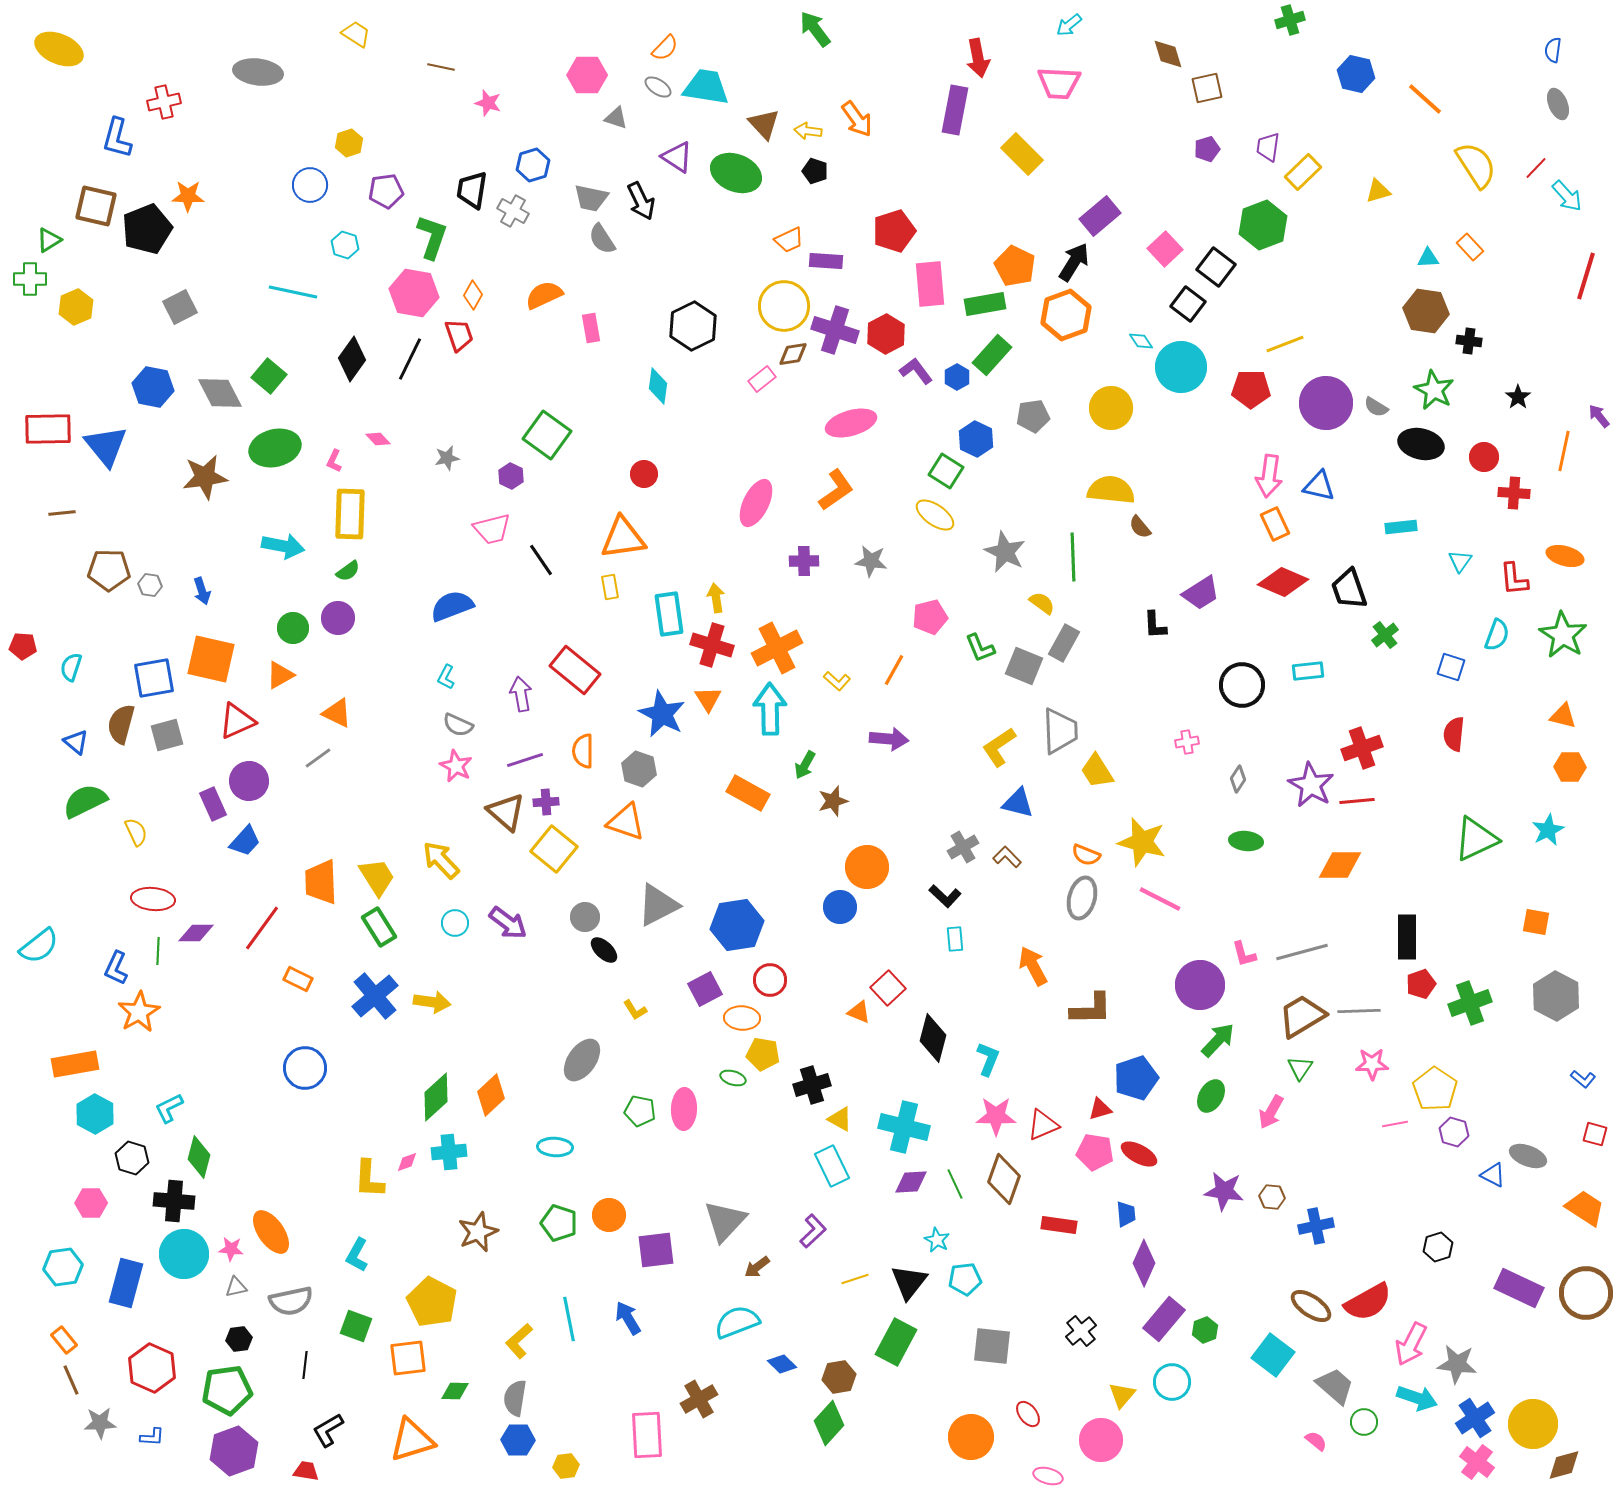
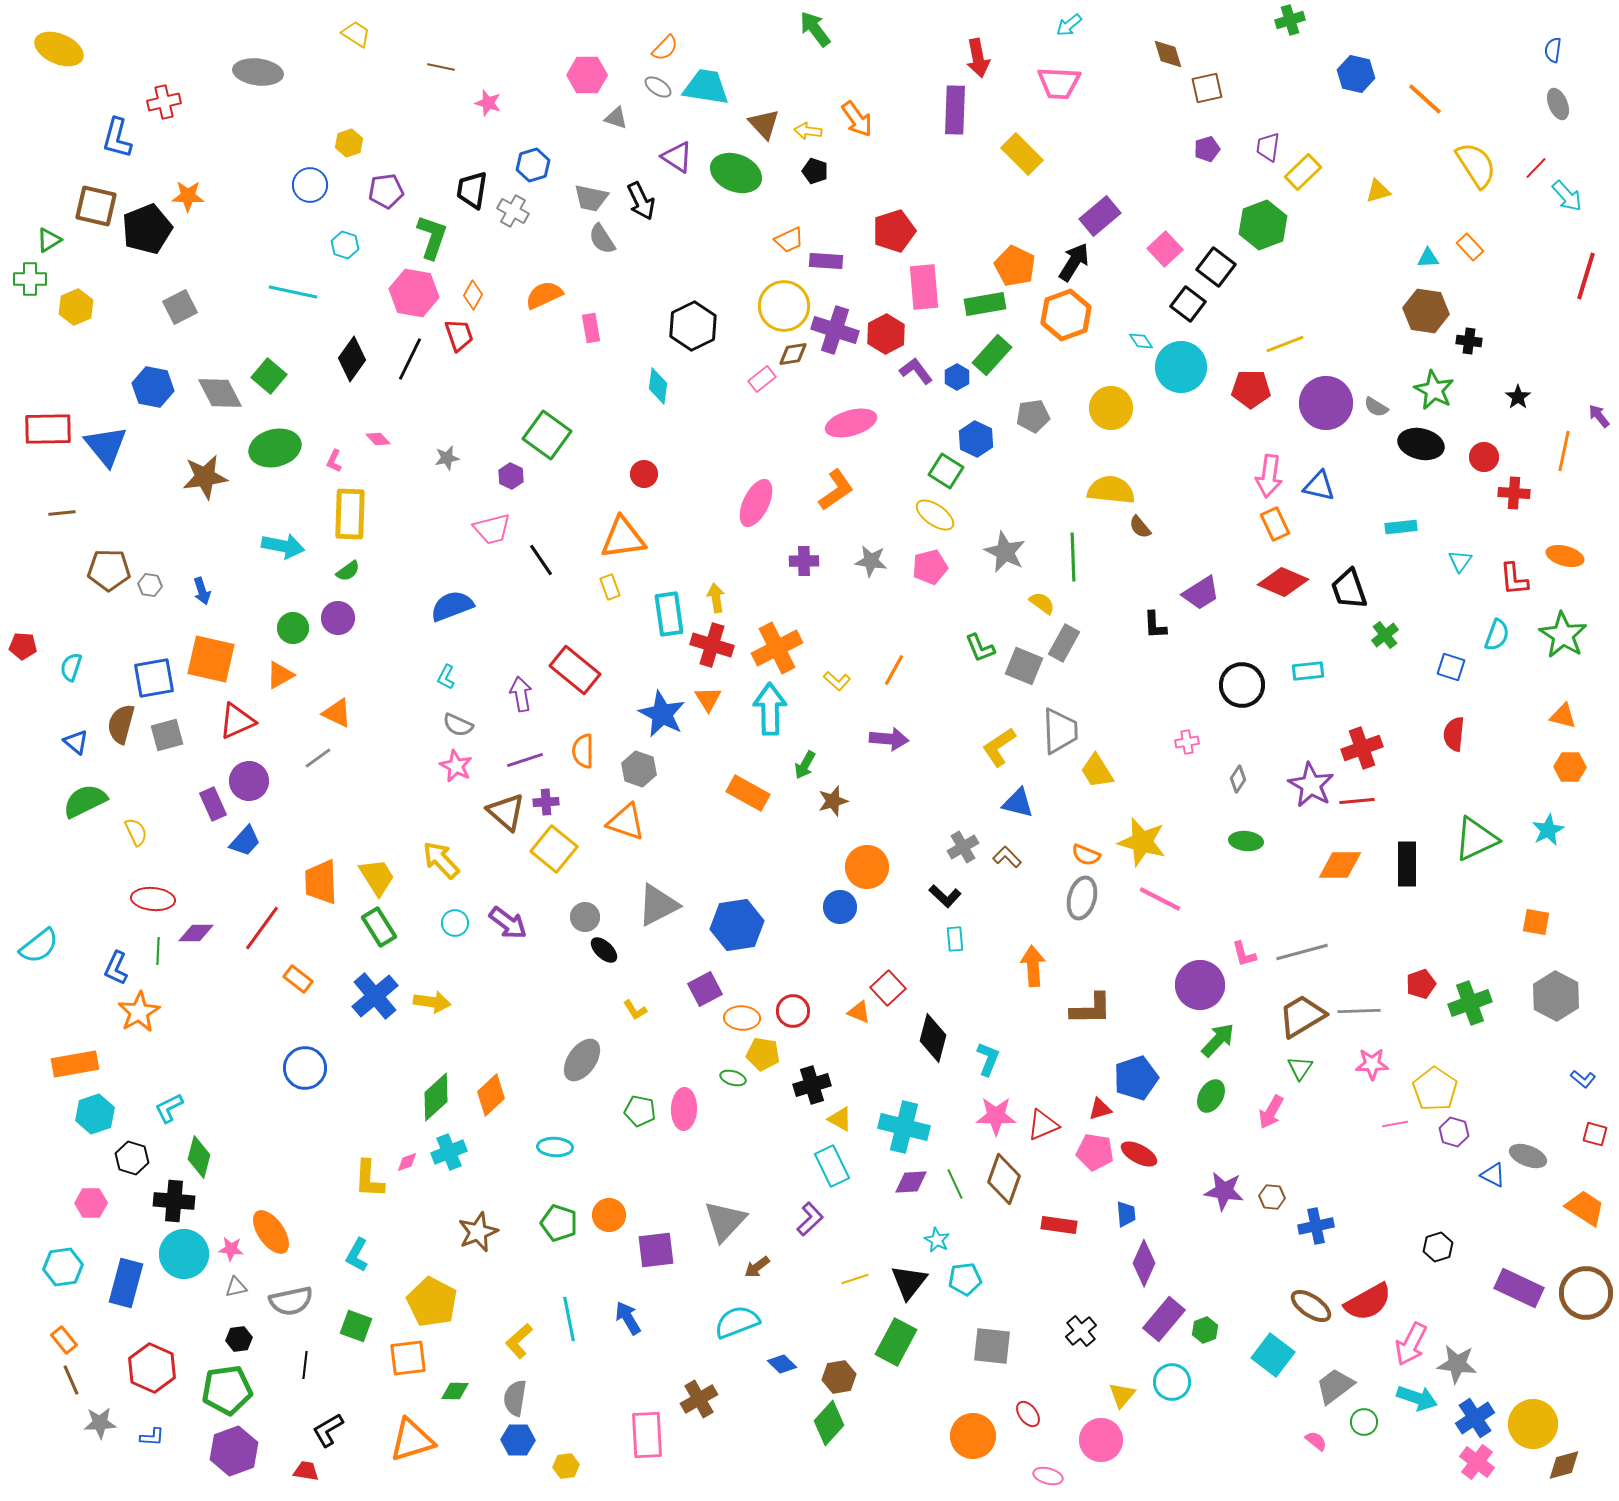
purple rectangle at (955, 110): rotated 9 degrees counterclockwise
pink rectangle at (930, 284): moved 6 px left, 3 px down
yellow rectangle at (610, 587): rotated 10 degrees counterclockwise
pink pentagon at (930, 617): moved 50 px up
black rectangle at (1407, 937): moved 73 px up
orange arrow at (1033, 966): rotated 24 degrees clockwise
orange rectangle at (298, 979): rotated 12 degrees clockwise
red circle at (770, 980): moved 23 px right, 31 px down
cyan hexagon at (95, 1114): rotated 12 degrees clockwise
cyan cross at (449, 1152): rotated 16 degrees counterclockwise
purple L-shape at (813, 1231): moved 3 px left, 12 px up
gray trapezoid at (1335, 1386): rotated 78 degrees counterclockwise
orange circle at (971, 1437): moved 2 px right, 1 px up
